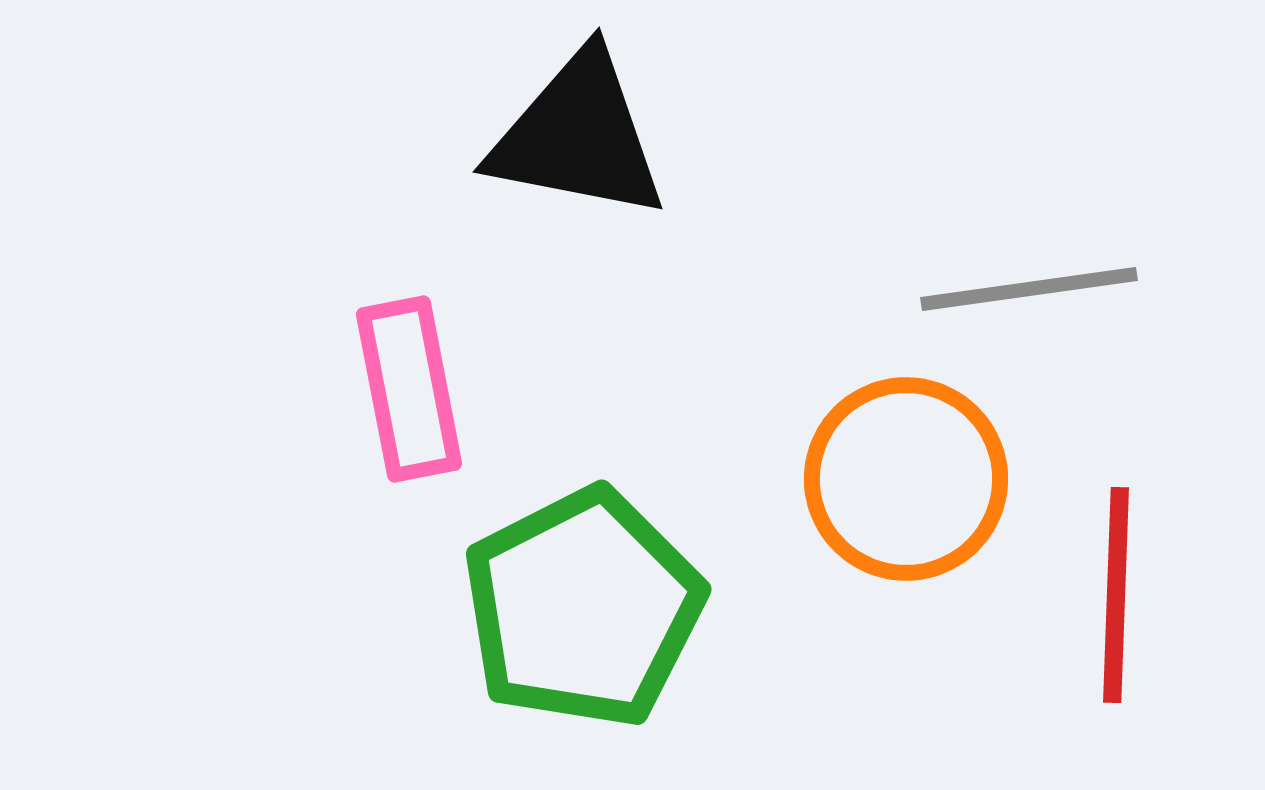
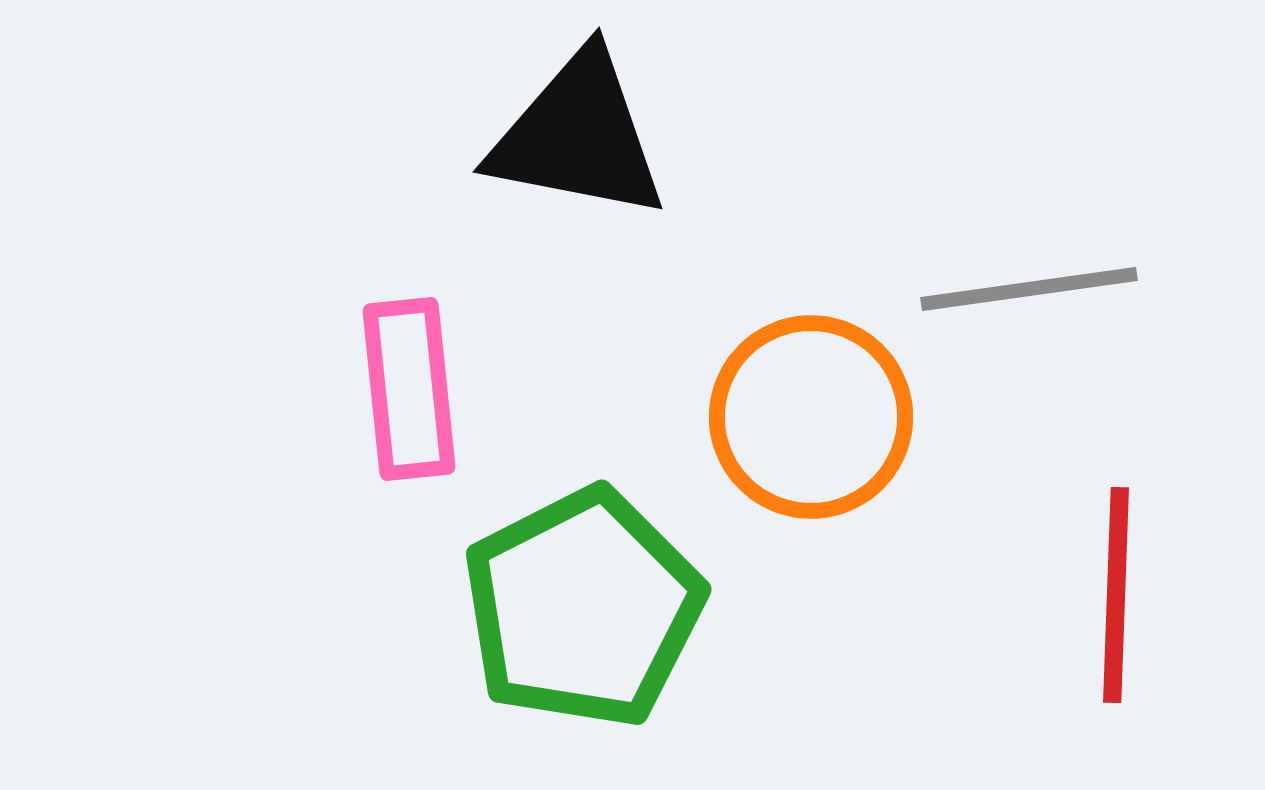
pink rectangle: rotated 5 degrees clockwise
orange circle: moved 95 px left, 62 px up
